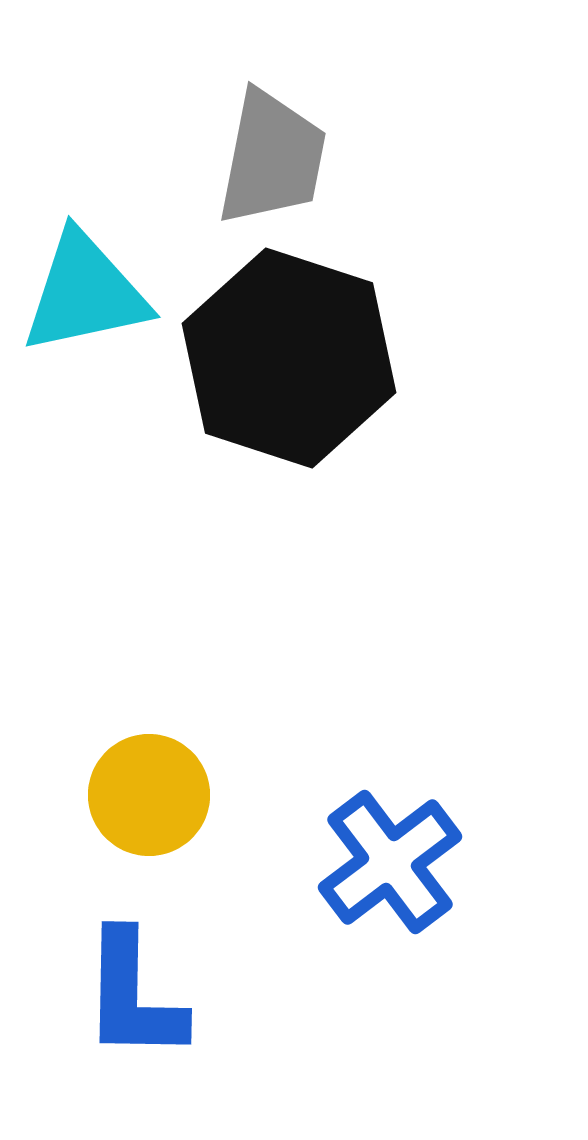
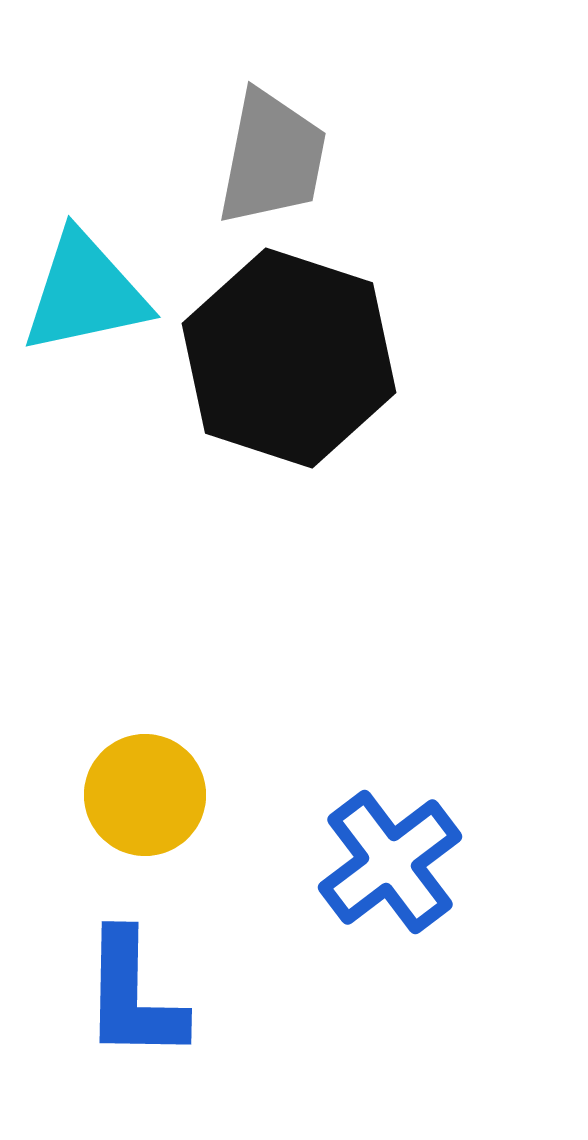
yellow circle: moved 4 px left
